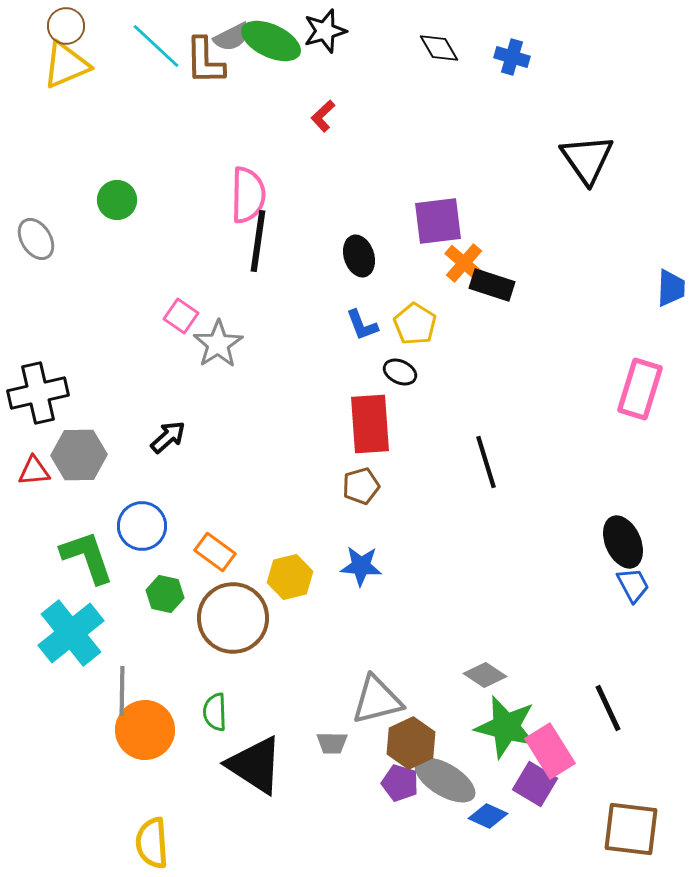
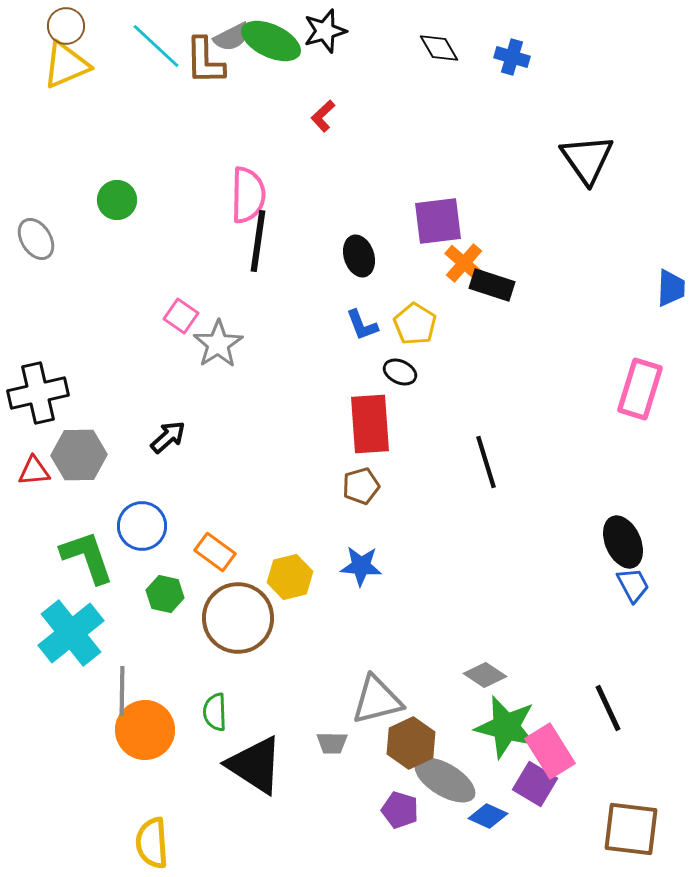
brown circle at (233, 618): moved 5 px right
purple pentagon at (400, 783): moved 27 px down
